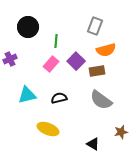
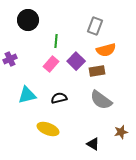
black circle: moved 7 px up
